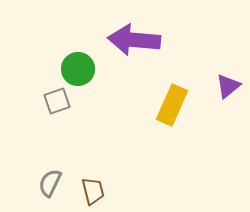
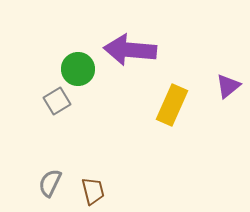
purple arrow: moved 4 px left, 10 px down
gray square: rotated 12 degrees counterclockwise
